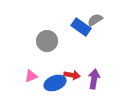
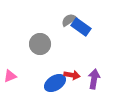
gray semicircle: moved 26 px left
gray circle: moved 7 px left, 3 px down
pink triangle: moved 21 px left
blue ellipse: rotated 10 degrees counterclockwise
